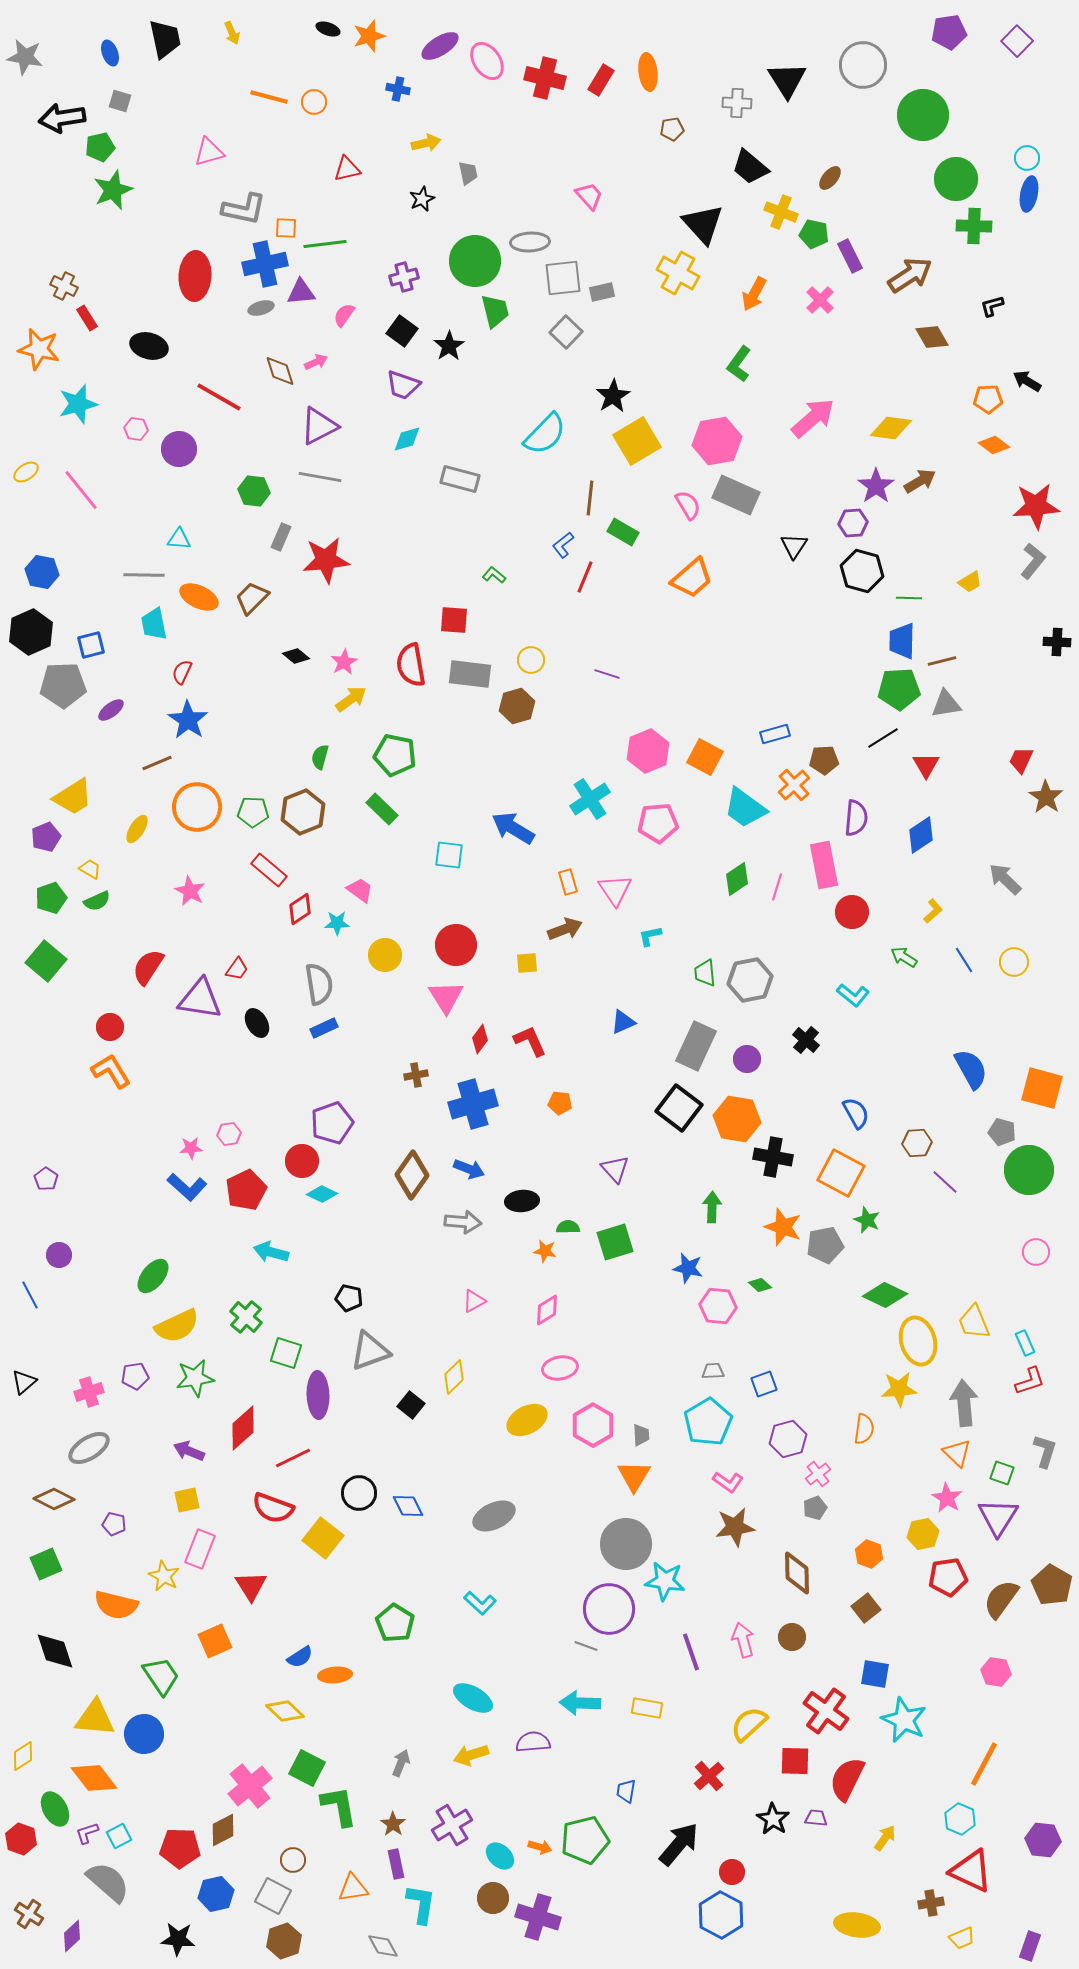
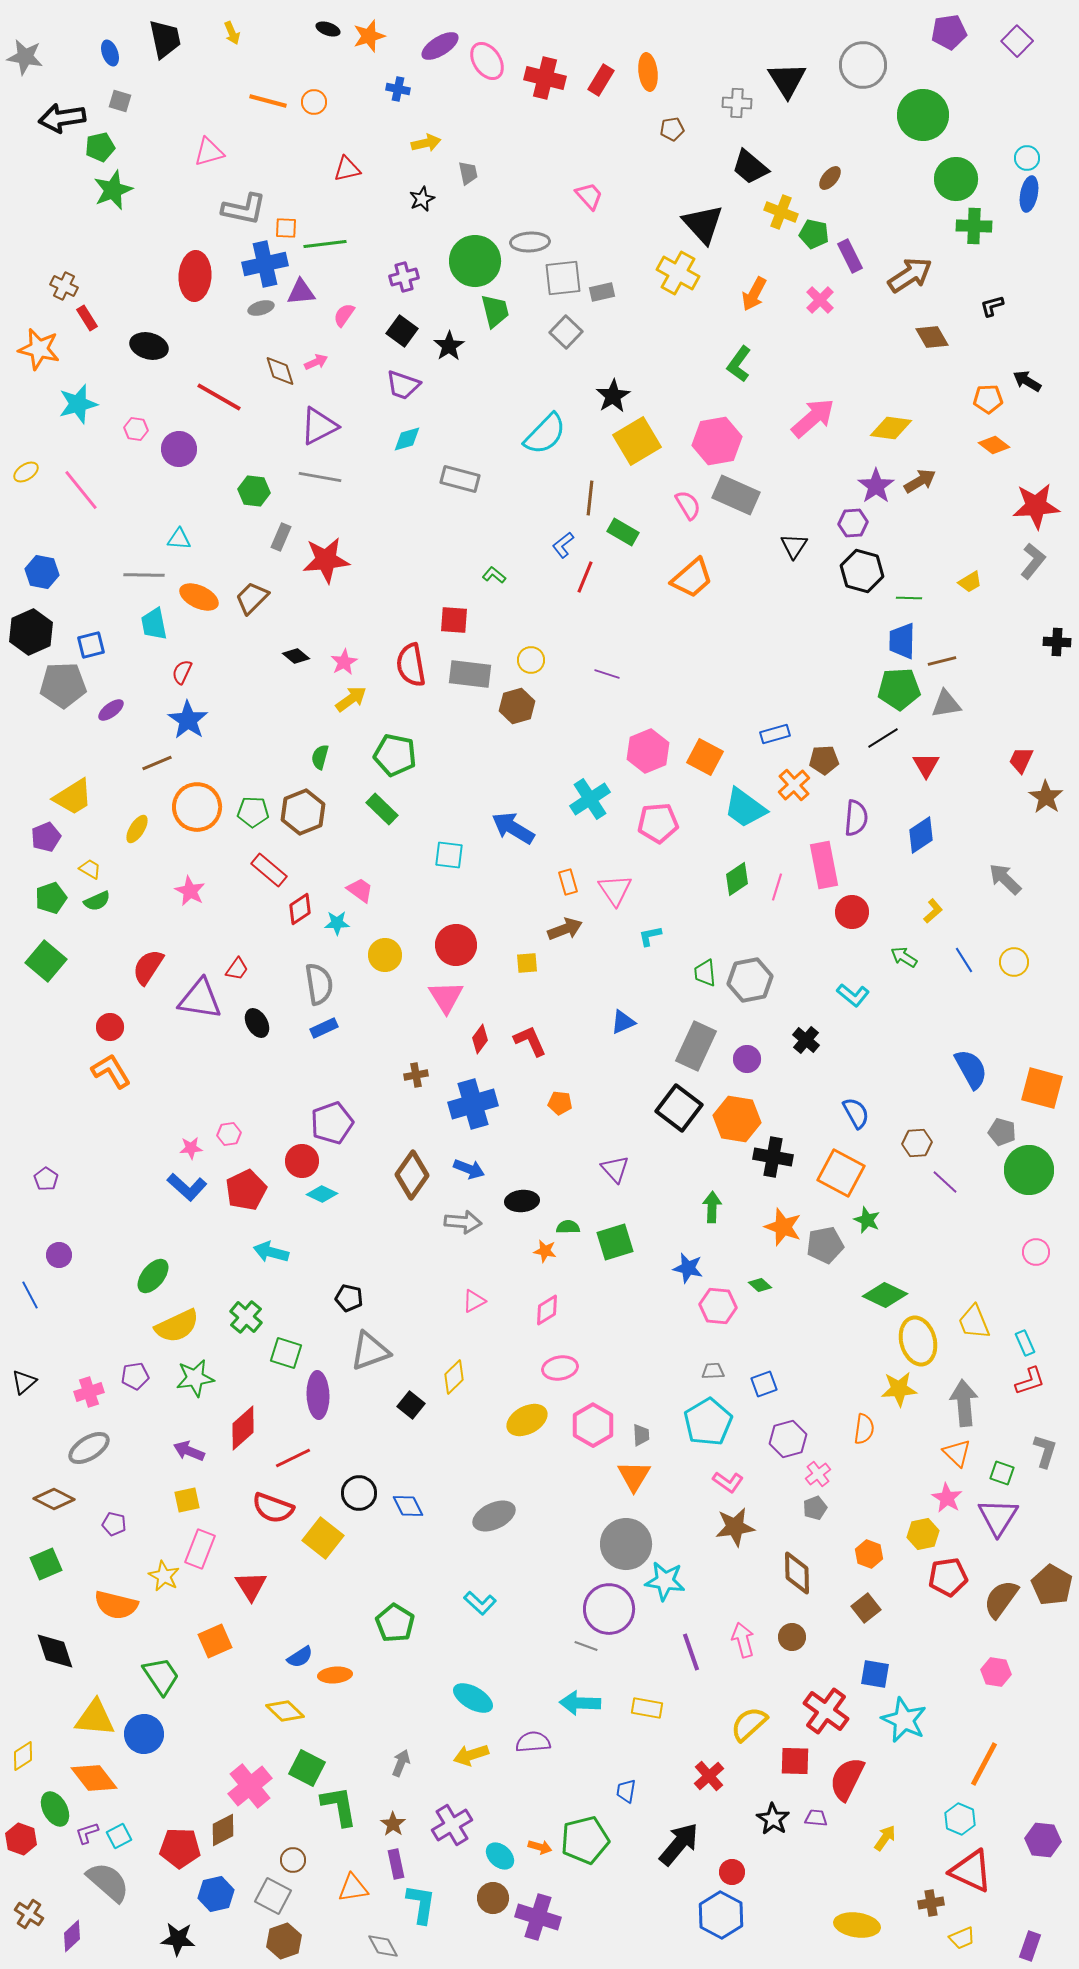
orange line at (269, 97): moved 1 px left, 4 px down
